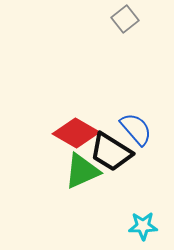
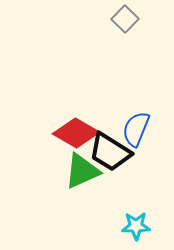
gray square: rotated 8 degrees counterclockwise
blue semicircle: rotated 117 degrees counterclockwise
black trapezoid: moved 1 px left
cyan star: moved 7 px left
